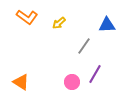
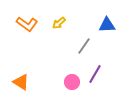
orange L-shape: moved 7 px down
